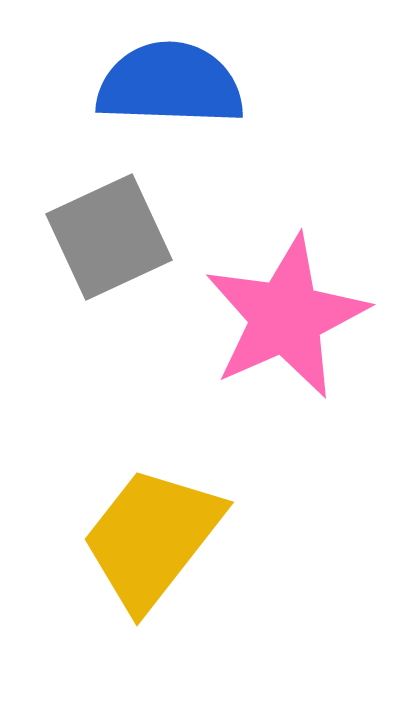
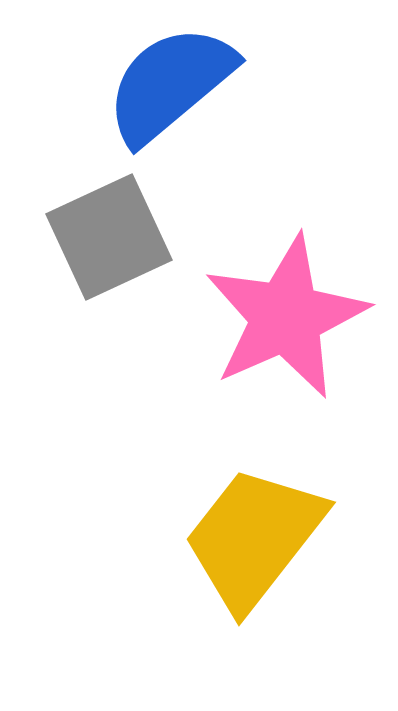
blue semicircle: rotated 42 degrees counterclockwise
yellow trapezoid: moved 102 px right
